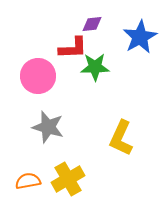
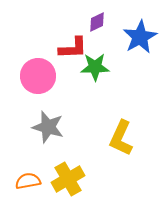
purple diamond: moved 5 px right, 2 px up; rotated 20 degrees counterclockwise
